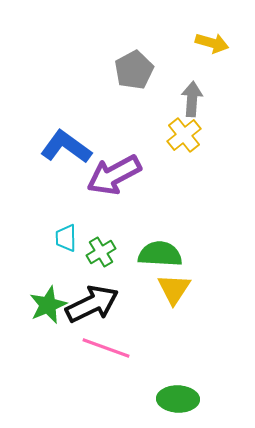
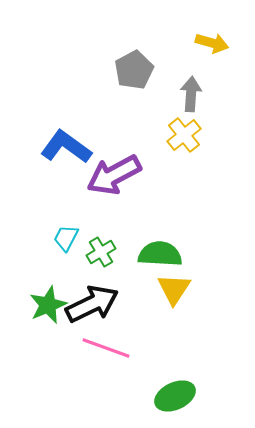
gray arrow: moved 1 px left, 5 px up
cyan trapezoid: rotated 28 degrees clockwise
green ellipse: moved 3 px left, 3 px up; rotated 27 degrees counterclockwise
